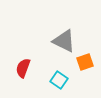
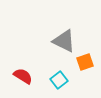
red semicircle: moved 8 px down; rotated 102 degrees clockwise
cyan square: rotated 18 degrees clockwise
